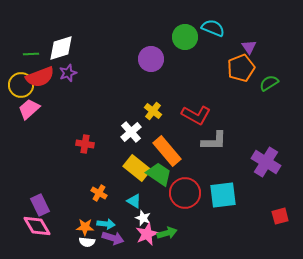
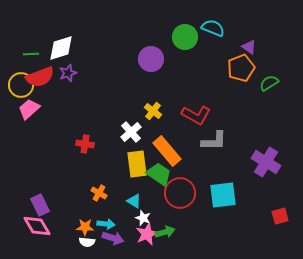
purple triangle: rotated 21 degrees counterclockwise
yellow rectangle: moved 4 px up; rotated 44 degrees clockwise
red circle: moved 5 px left
green arrow: moved 2 px left, 1 px up
